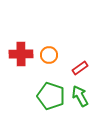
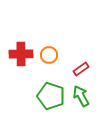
red rectangle: moved 1 px right, 1 px down
green arrow: moved 1 px right
